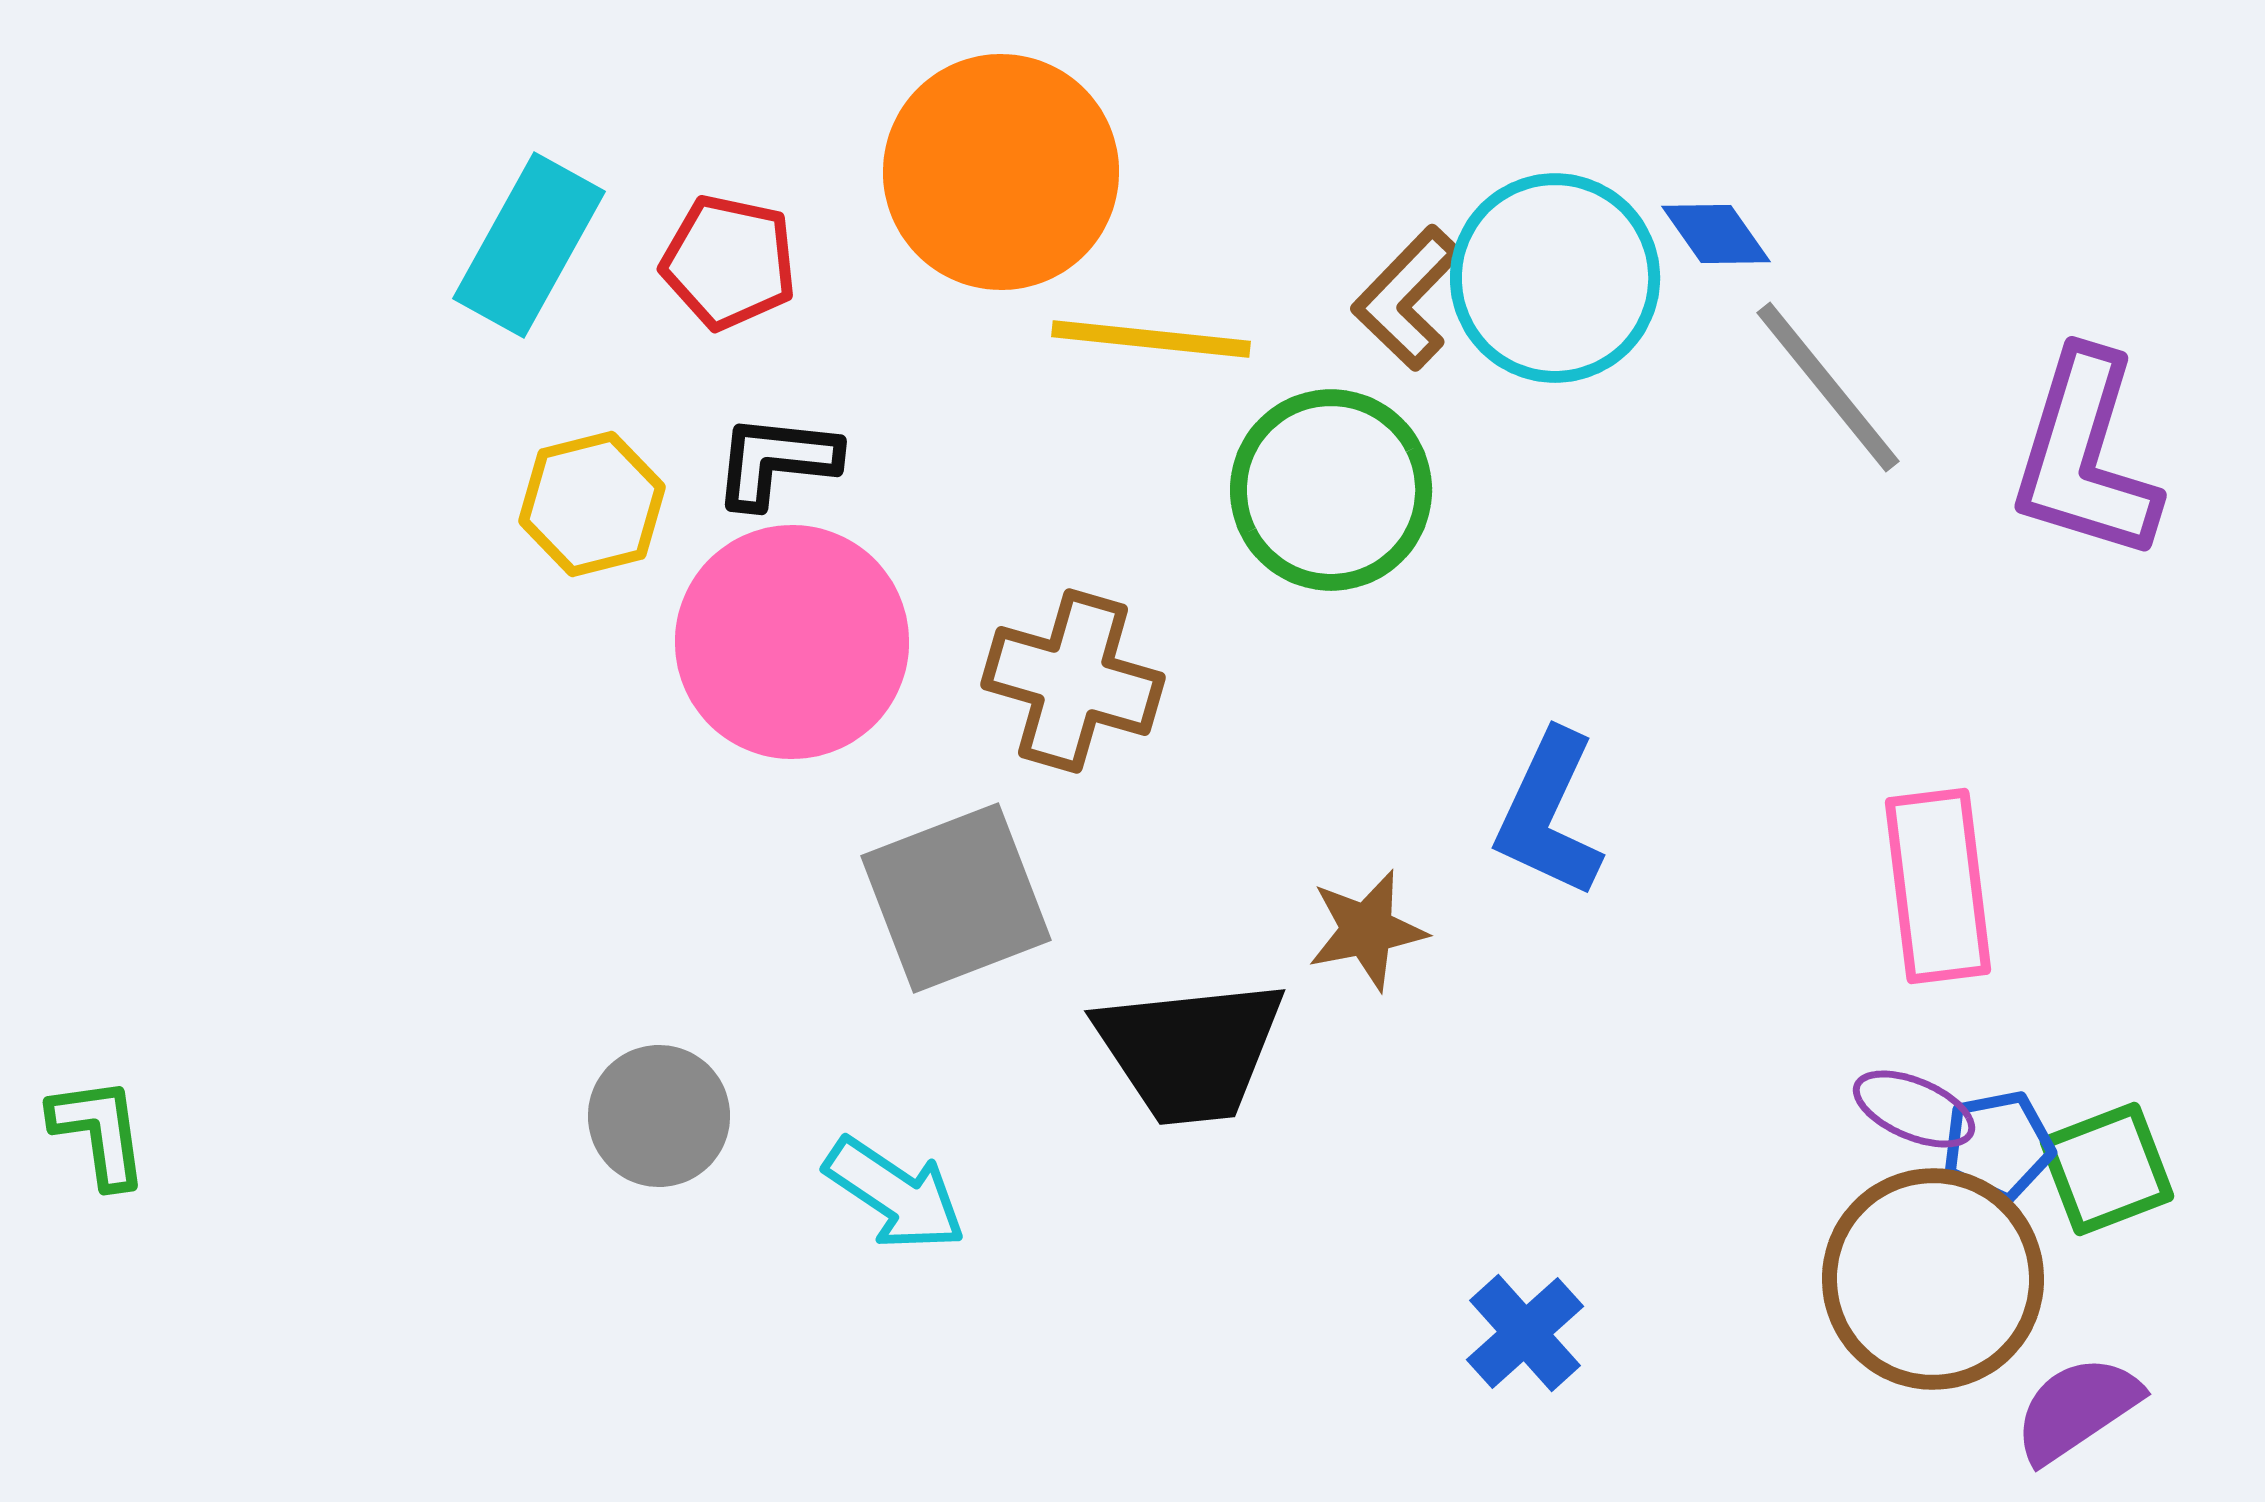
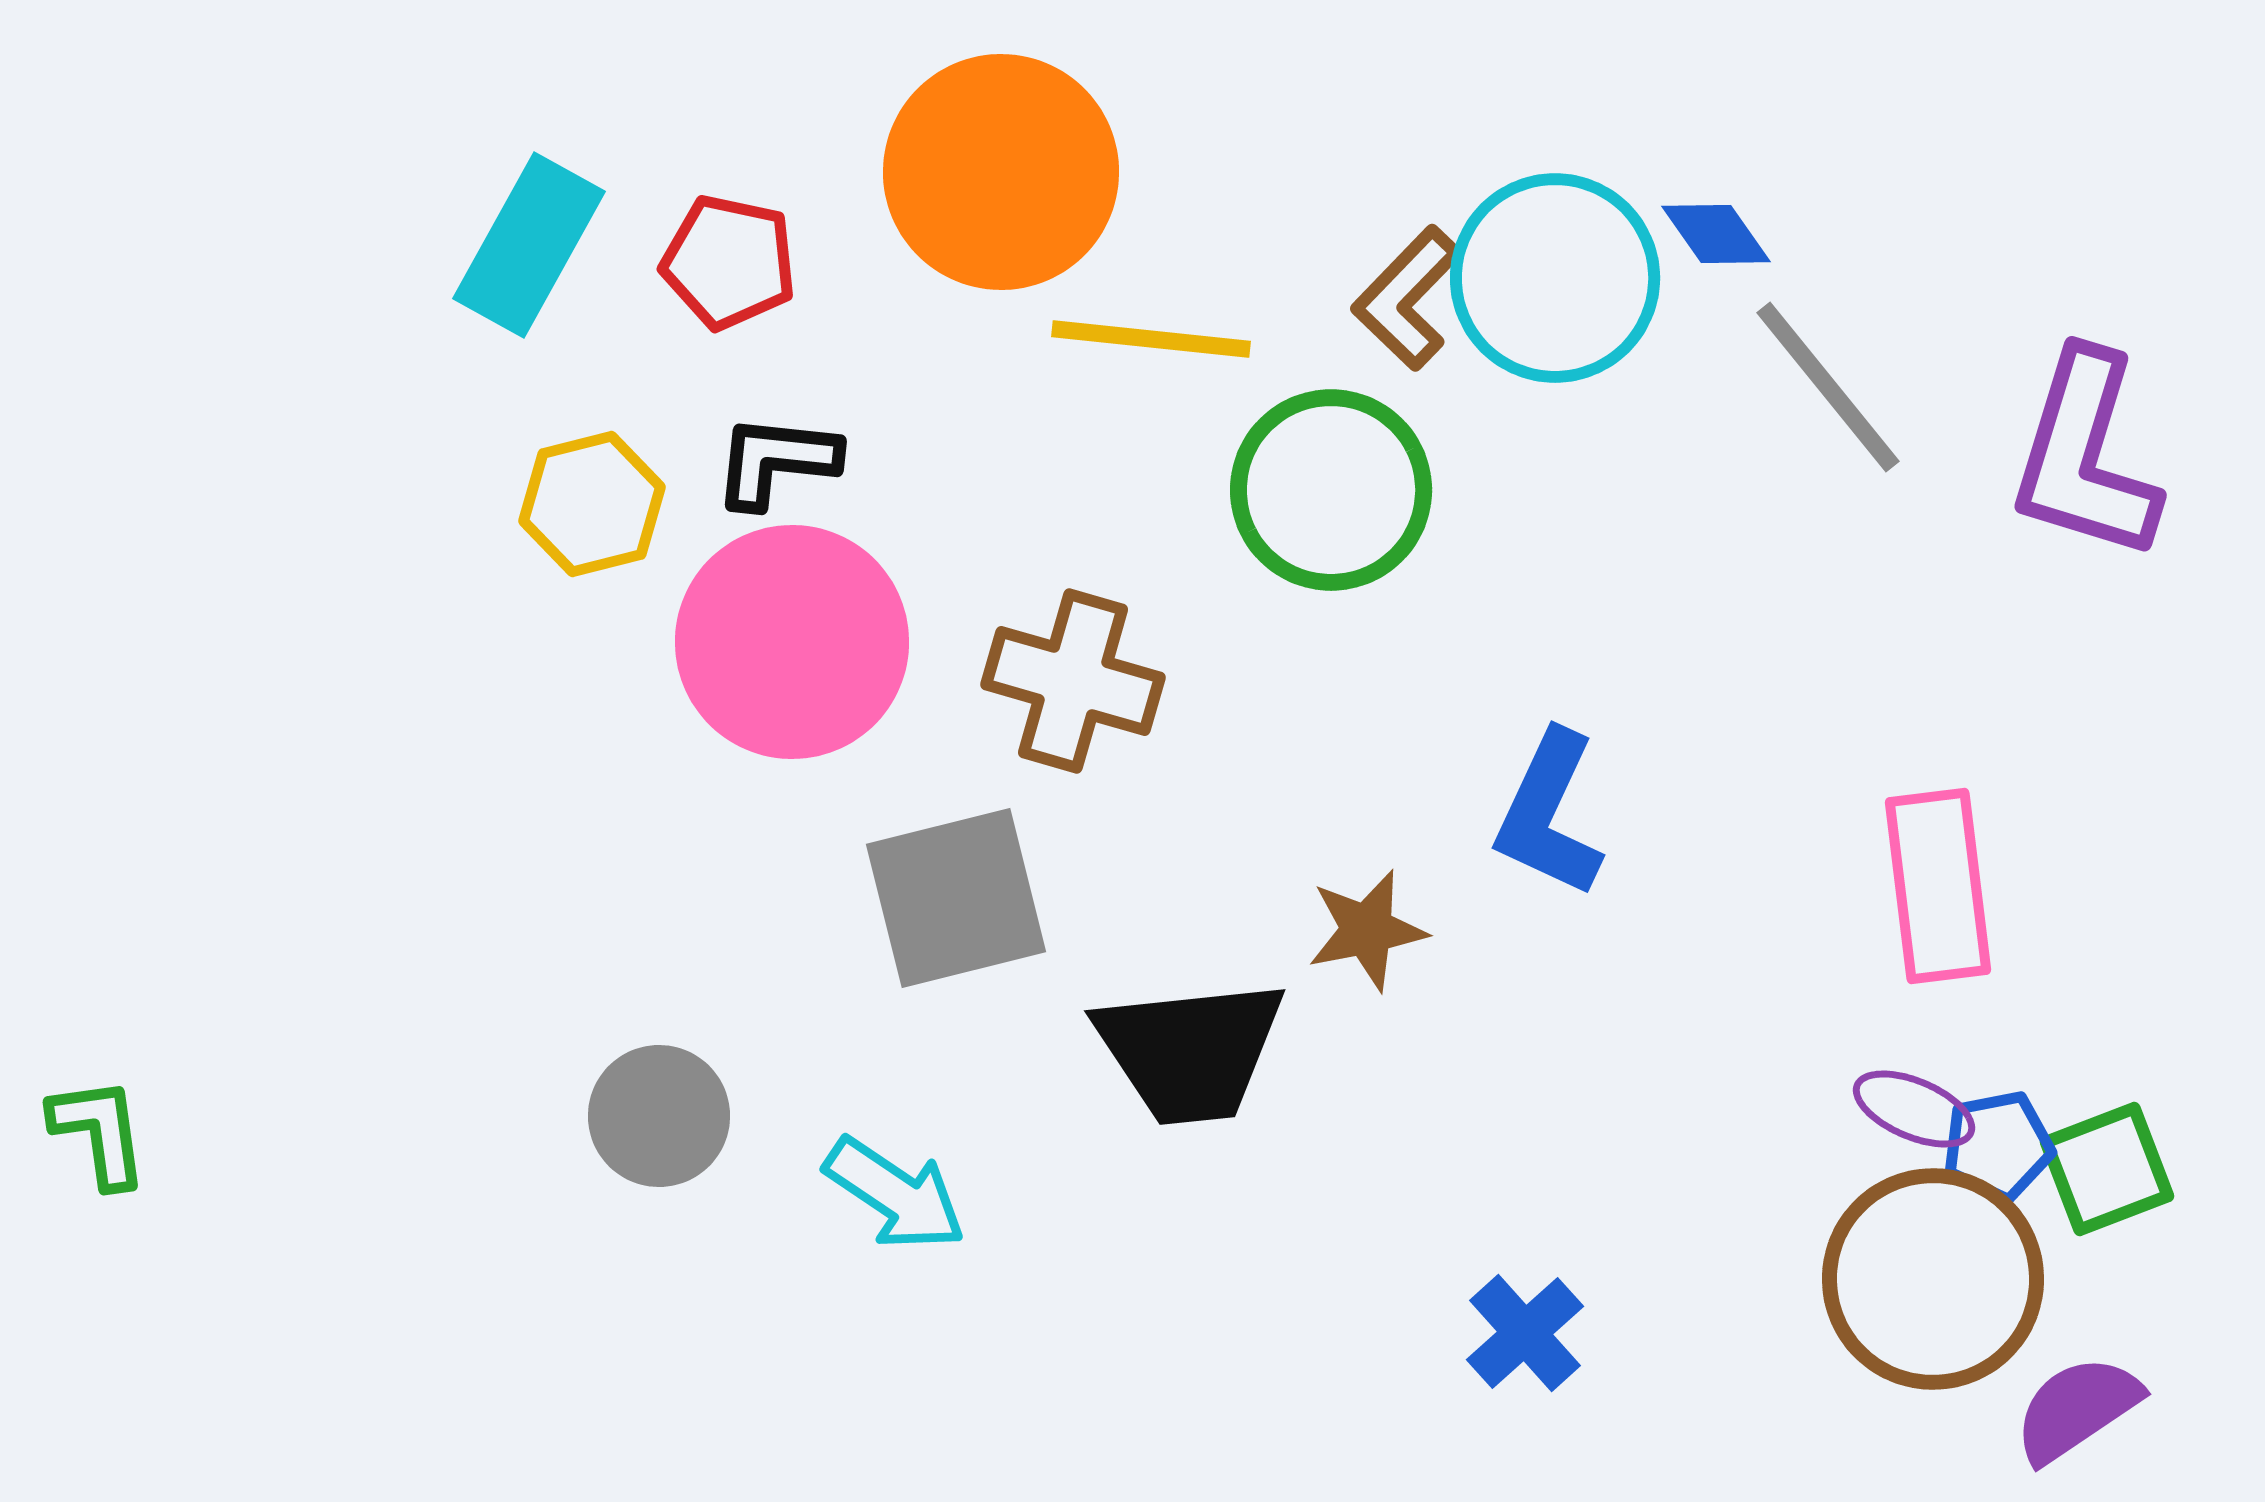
gray square: rotated 7 degrees clockwise
